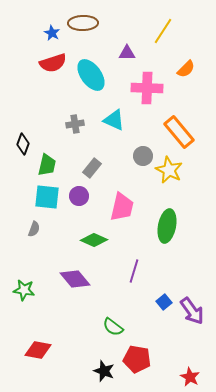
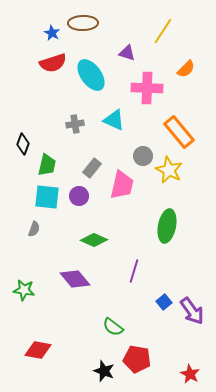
purple triangle: rotated 18 degrees clockwise
pink trapezoid: moved 22 px up
red star: moved 3 px up
